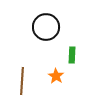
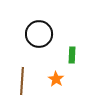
black circle: moved 7 px left, 7 px down
orange star: moved 3 px down
